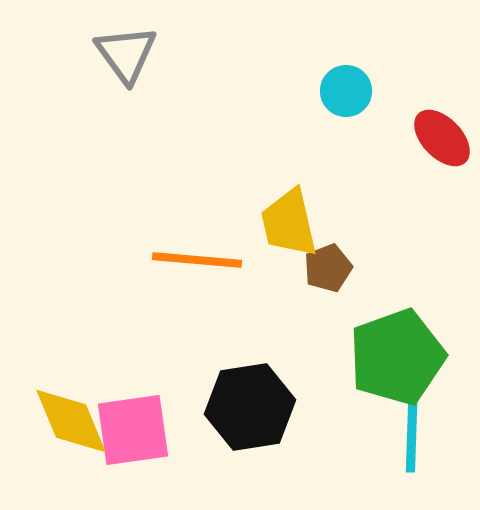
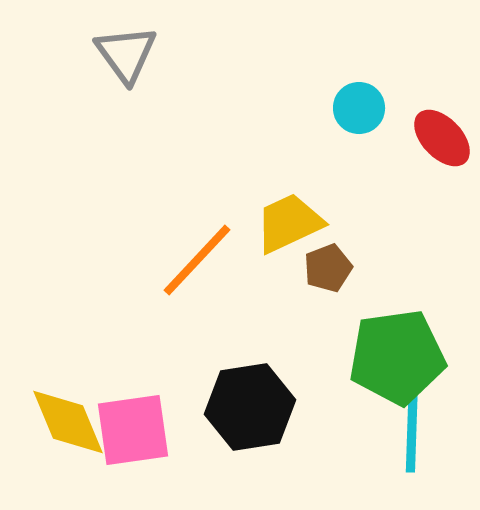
cyan circle: moved 13 px right, 17 px down
yellow trapezoid: rotated 78 degrees clockwise
orange line: rotated 52 degrees counterclockwise
green pentagon: rotated 12 degrees clockwise
yellow diamond: moved 3 px left, 1 px down
